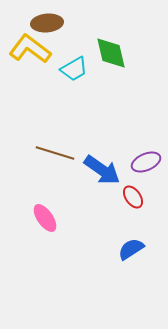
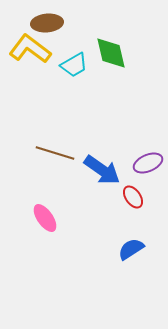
cyan trapezoid: moved 4 px up
purple ellipse: moved 2 px right, 1 px down
